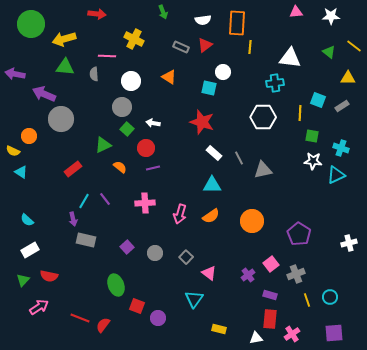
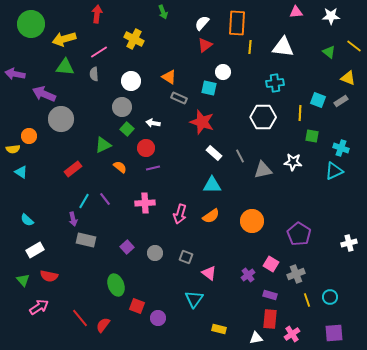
red arrow at (97, 14): rotated 90 degrees counterclockwise
white semicircle at (203, 20): moved 1 px left, 3 px down; rotated 140 degrees clockwise
gray rectangle at (181, 47): moved 2 px left, 51 px down
pink line at (107, 56): moved 8 px left, 4 px up; rotated 36 degrees counterclockwise
white triangle at (290, 58): moved 7 px left, 11 px up
yellow triangle at (348, 78): rotated 21 degrees clockwise
gray rectangle at (342, 106): moved 1 px left, 5 px up
yellow semicircle at (13, 151): moved 2 px up; rotated 32 degrees counterclockwise
gray line at (239, 158): moved 1 px right, 2 px up
white star at (313, 161): moved 20 px left, 1 px down
cyan triangle at (336, 175): moved 2 px left, 4 px up
white rectangle at (30, 250): moved 5 px right
gray square at (186, 257): rotated 24 degrees counterclockwise
pink square at (271, 264): rotated 21 degrees counterclockwise
green triangle at (23, 280): rotated 24 degrees counterclockwise
red line at (80, 318): rotated 30 degrees clockwise
